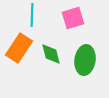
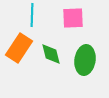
pink square: rotated 15 degrees clockwise
